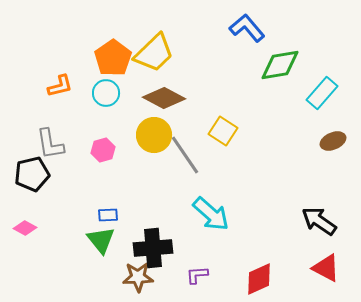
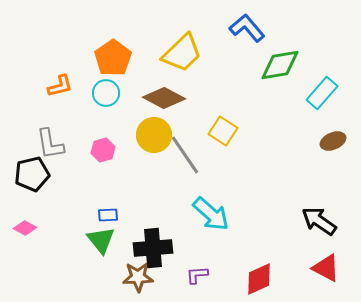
yellow trapezoid: moved 28 px right
